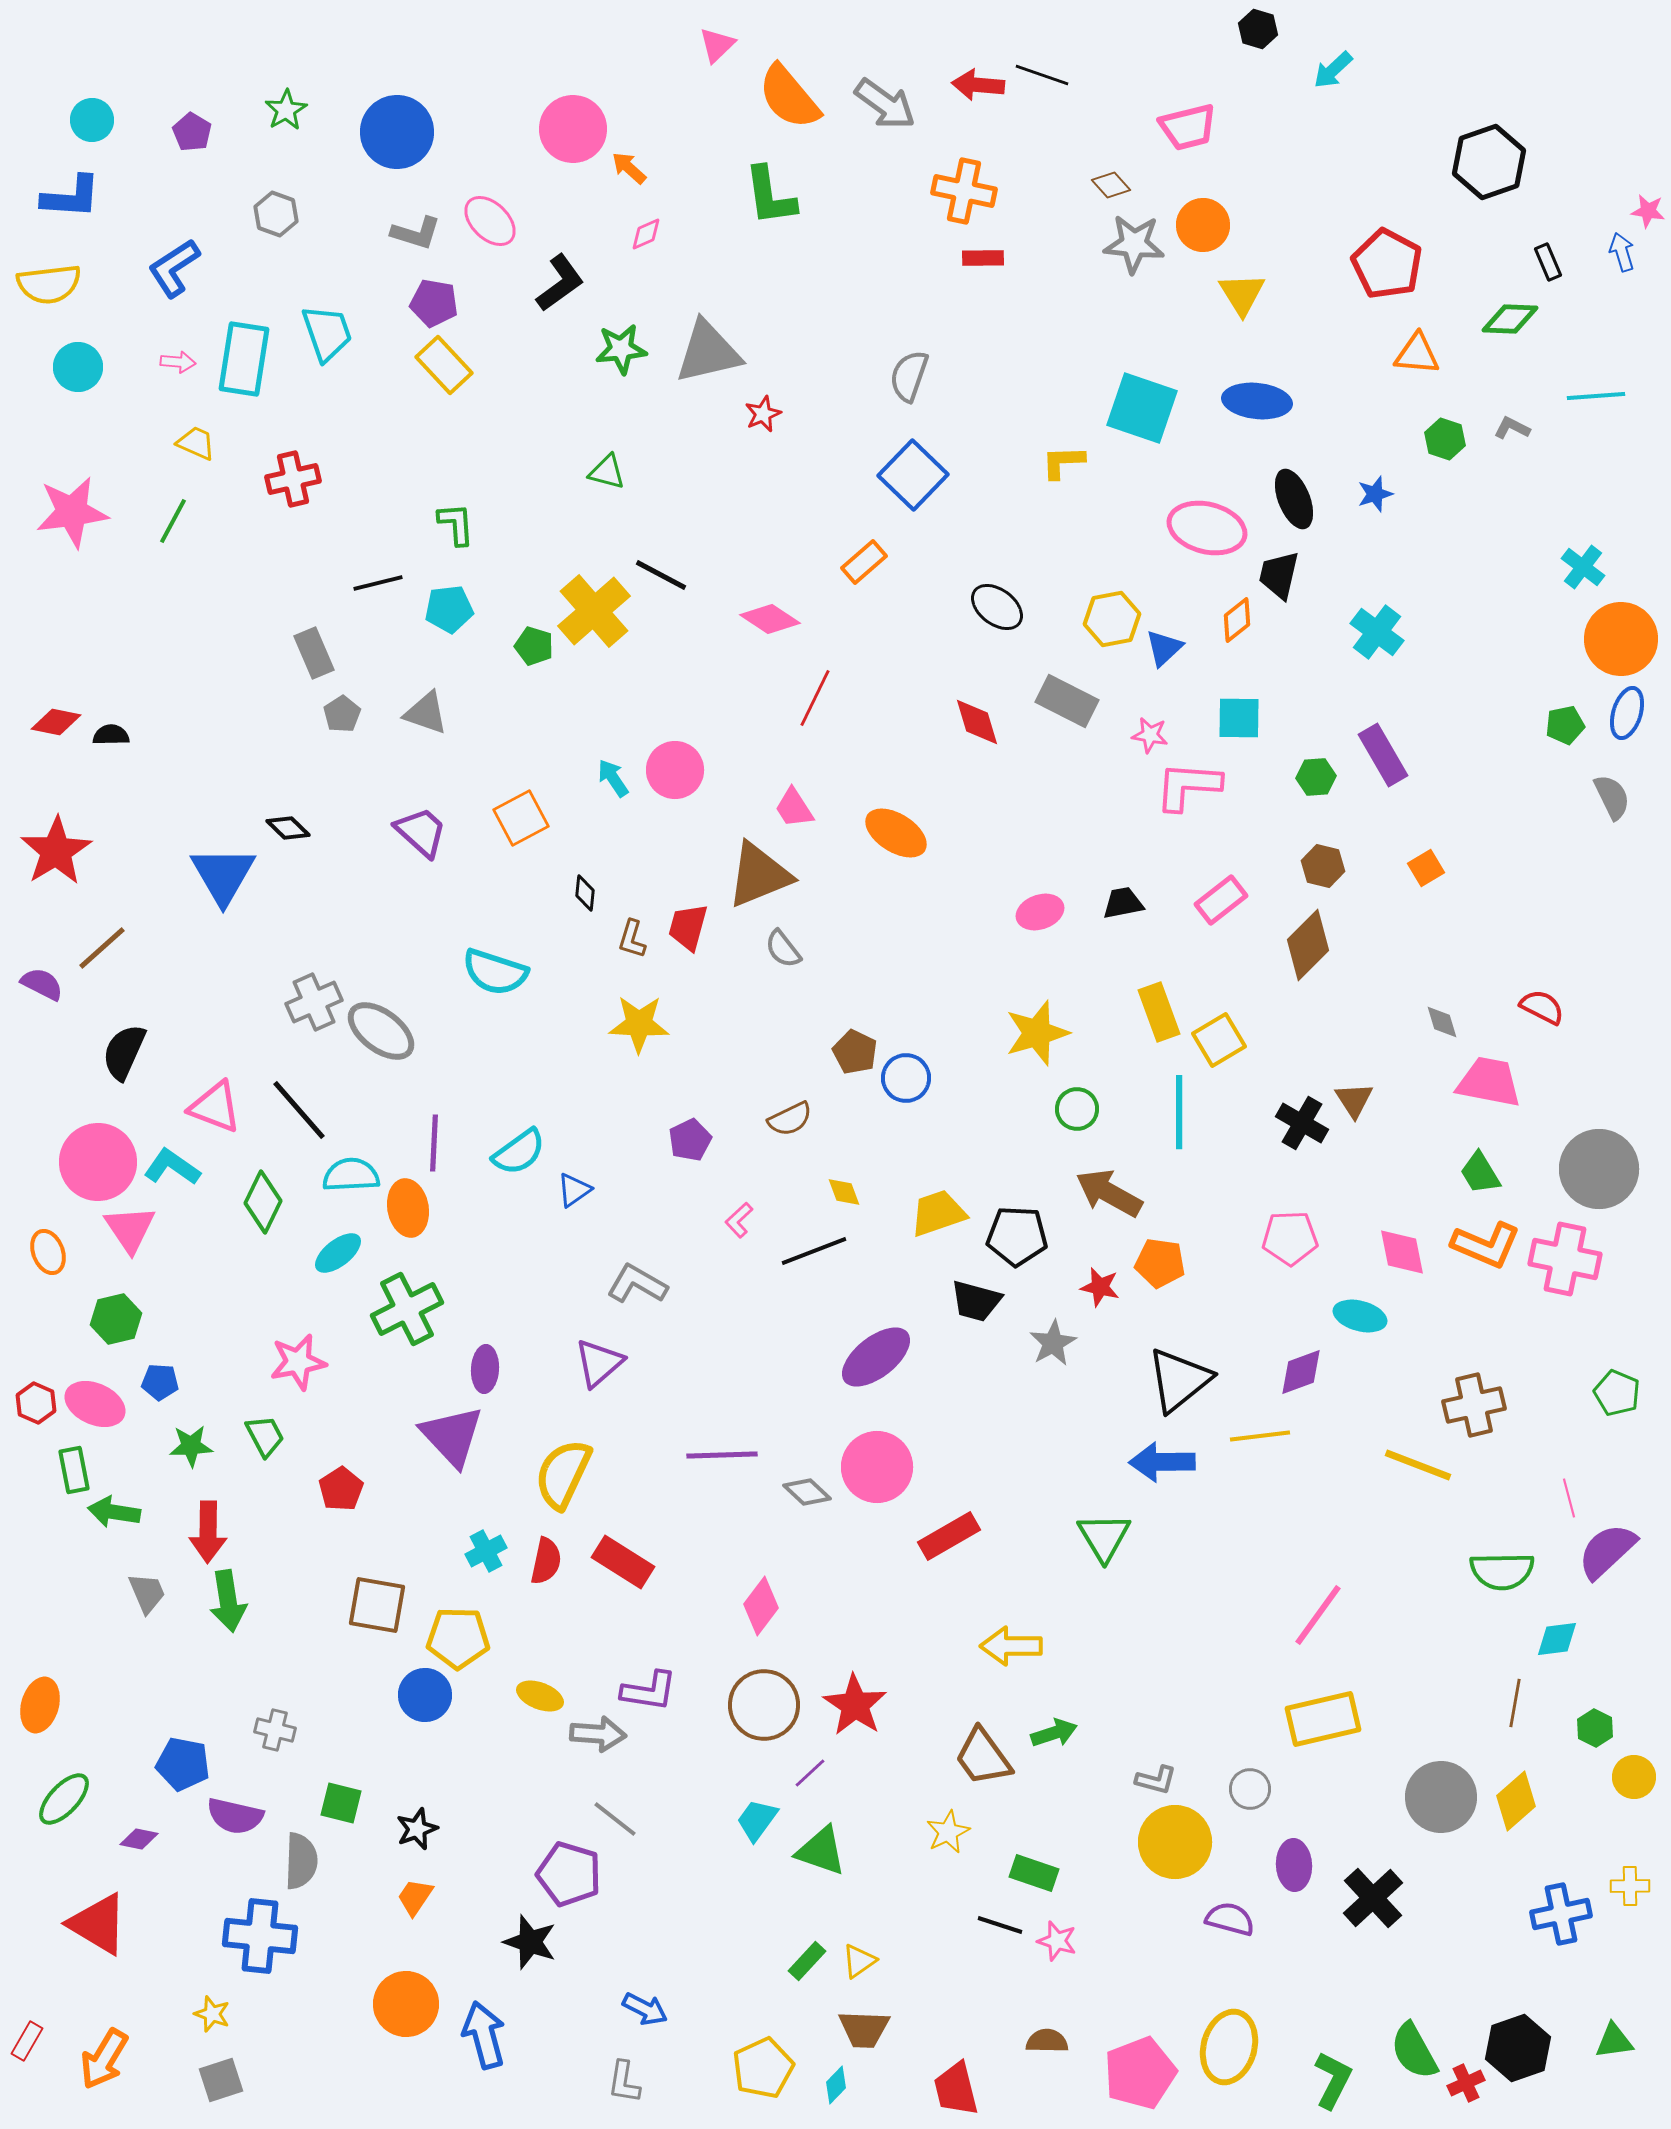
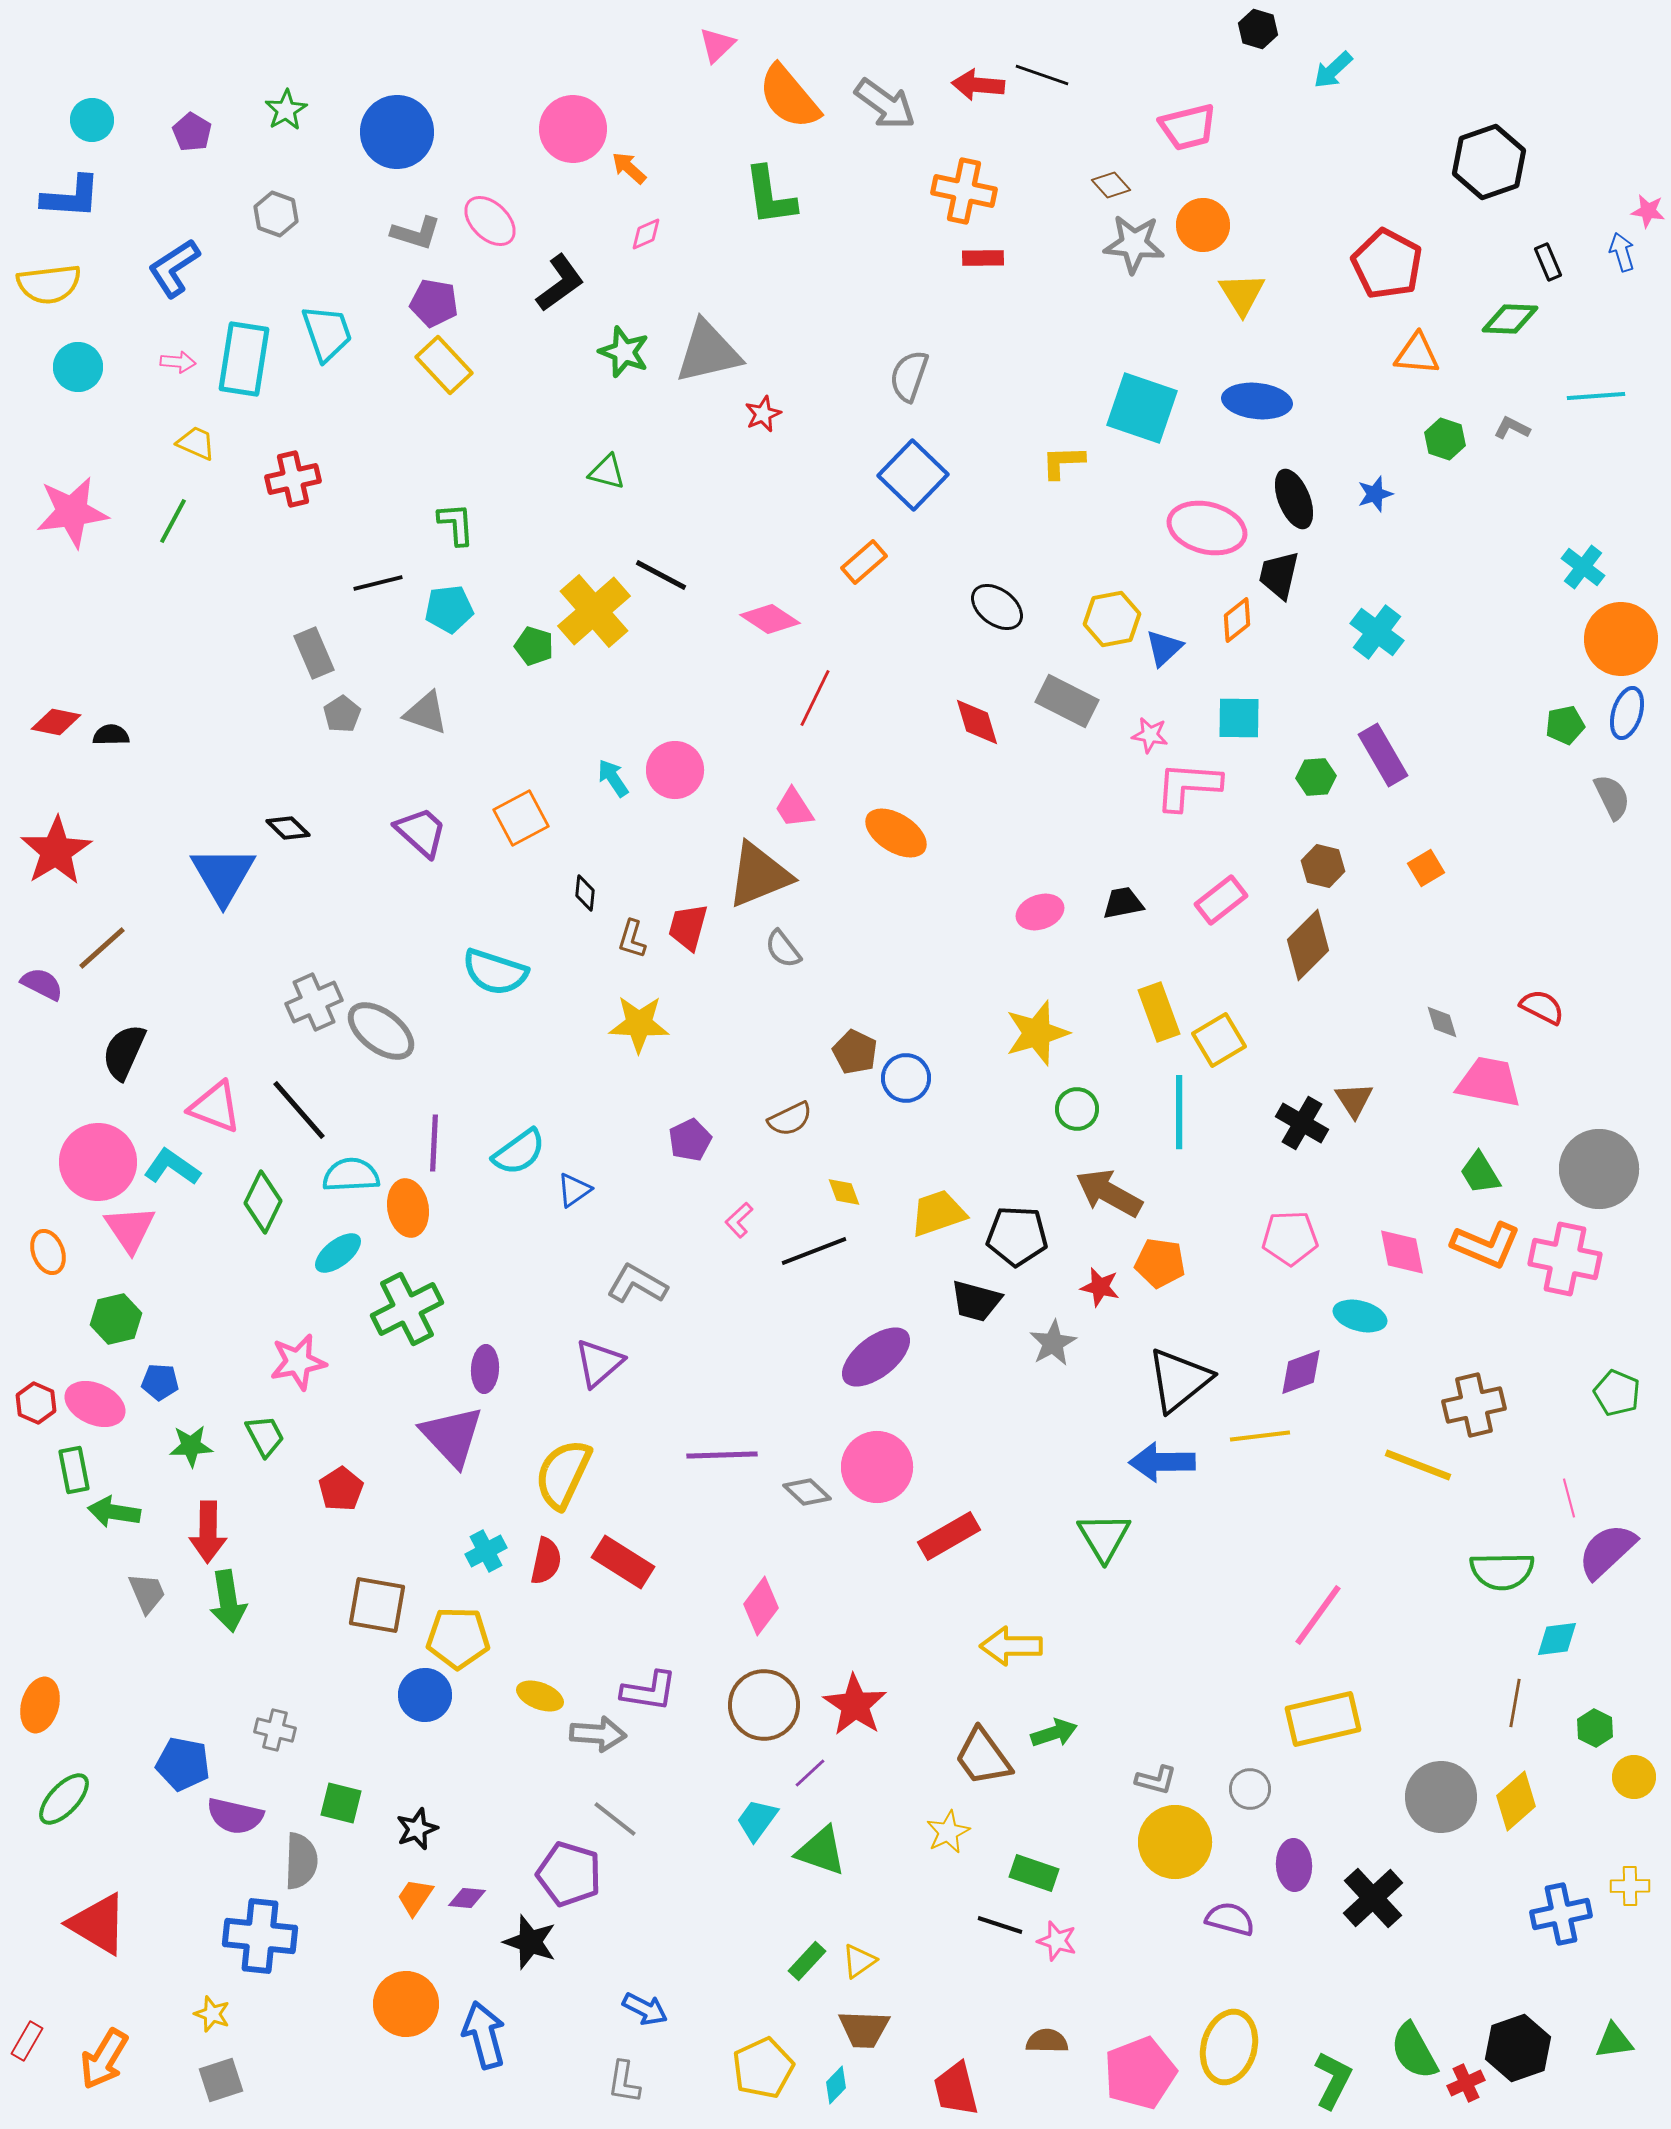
green star at (621, 349): moved 3 px right, 3 px down; rotated 27 degrees clockwise
purple diamond at (139, 1839): moved 328 px right, 59 px down; rotated 6 degrees counterclockwise
